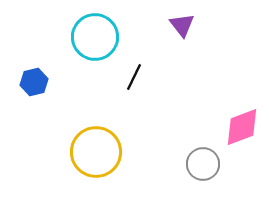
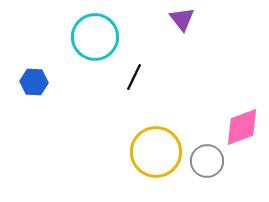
purple triangle: moved 6 px up
blue hexagon: rotated 16 degrees clockwise
yellow circle: moved 60 px right
gray circle: moved 4 px right, 3 px up
